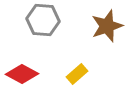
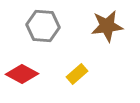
gray hexagon: moved 6 px down
brown star: rotated 12 degrees clockwise
